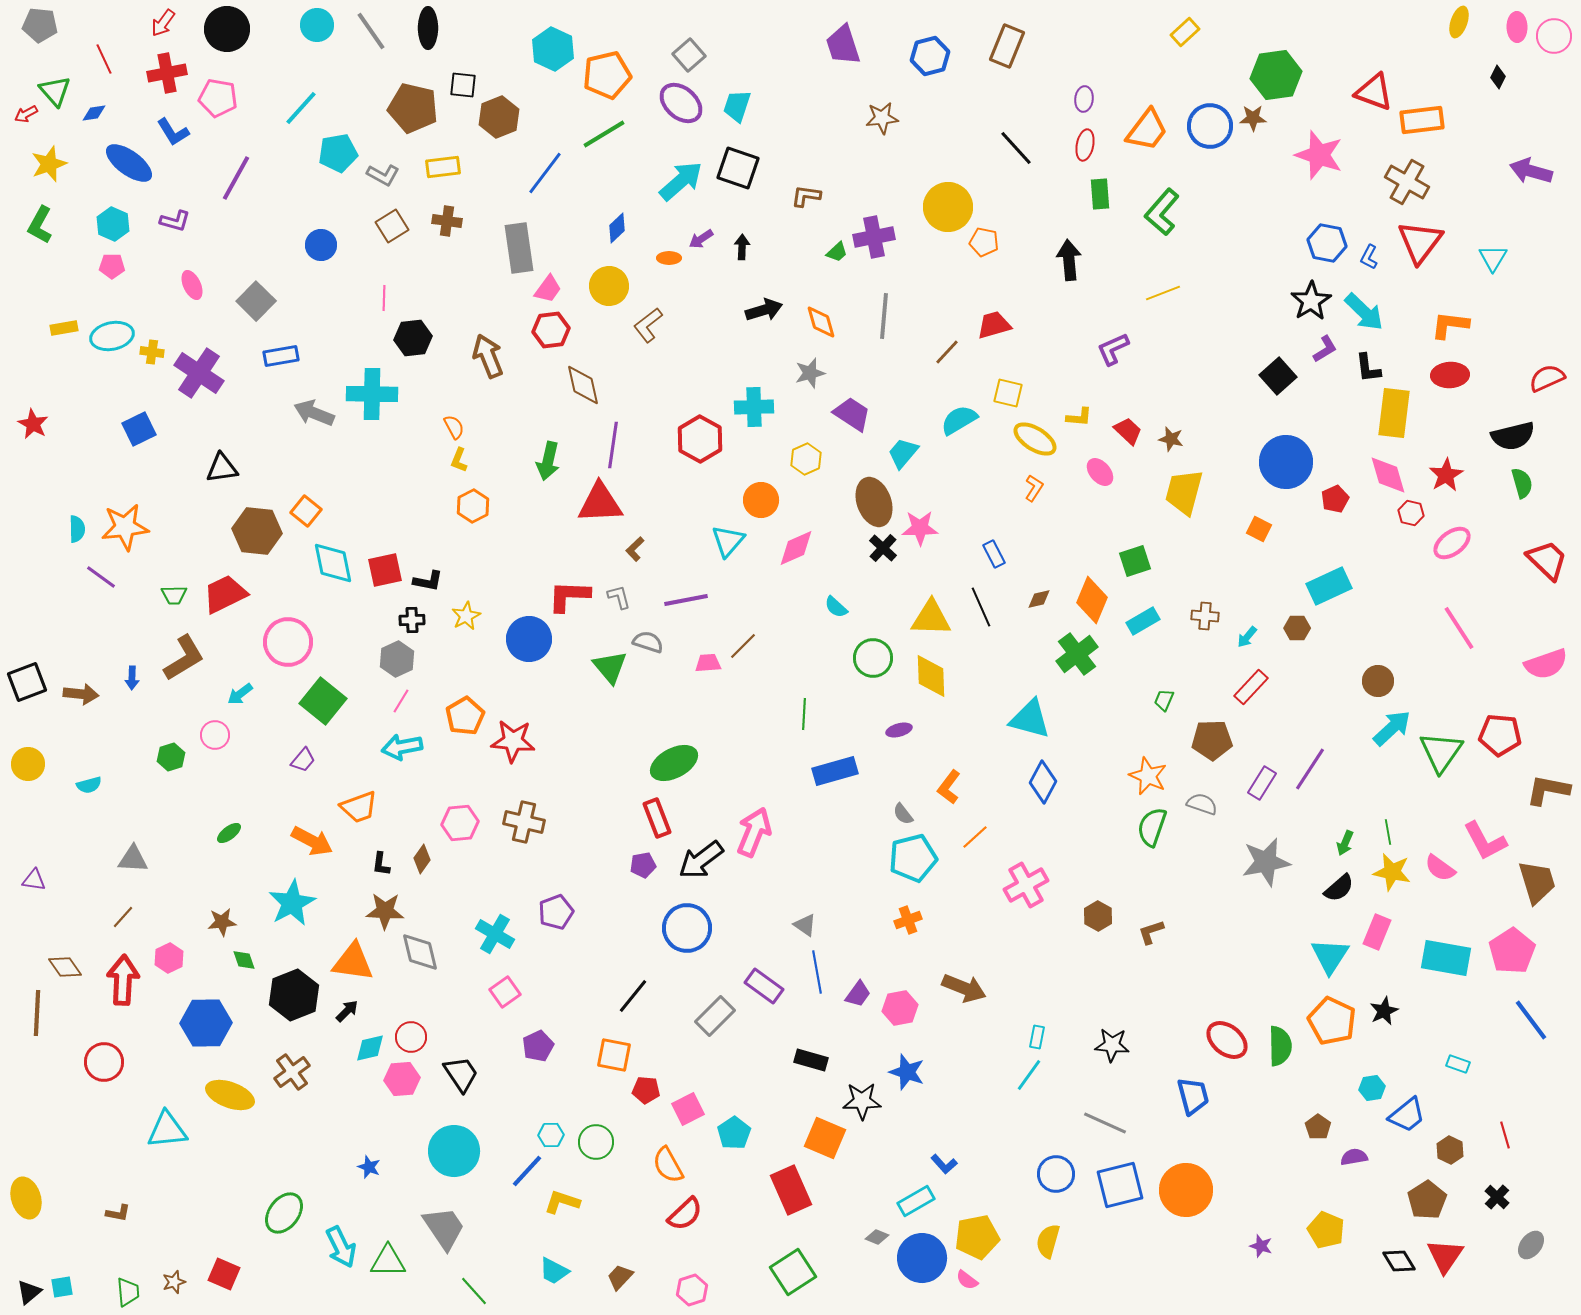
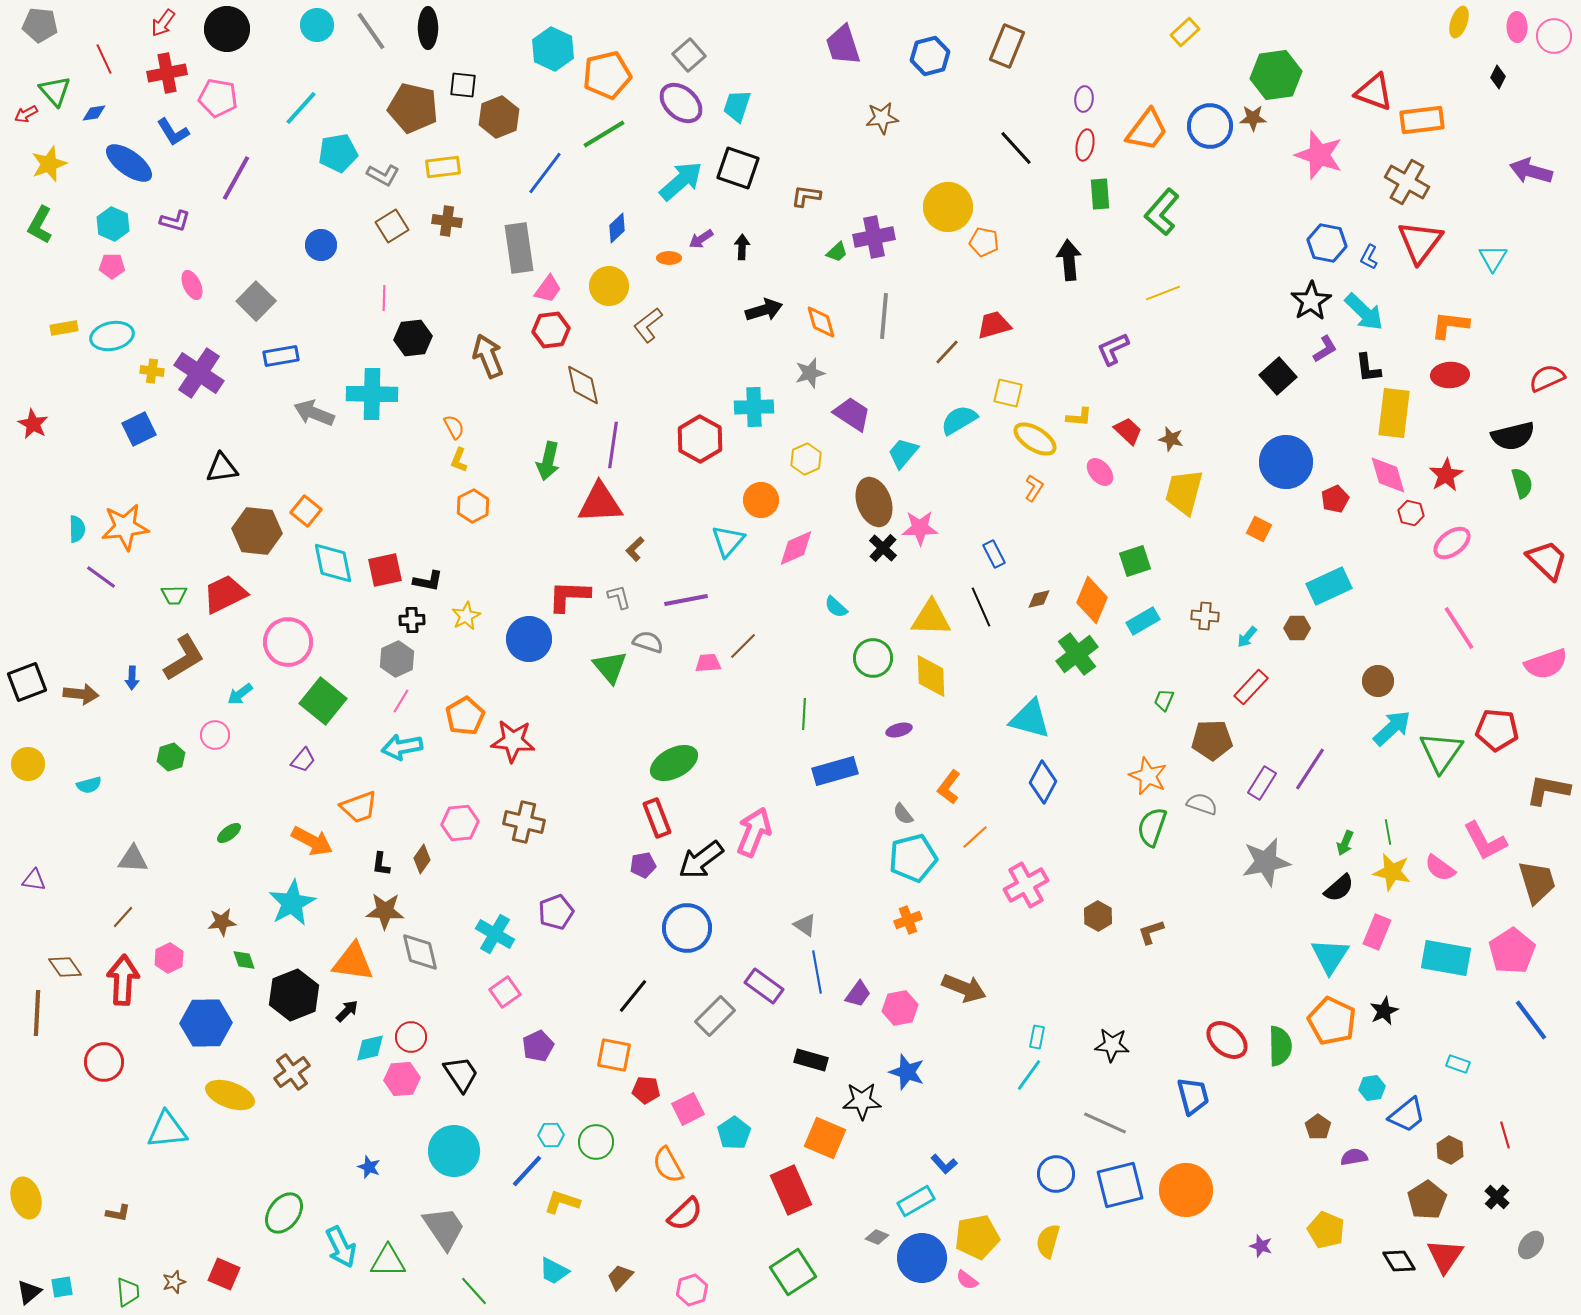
yellow cross at (152, 352): moved 19 px down
red pentagon at (1500, 735): moved 3 px left, 5 px up
